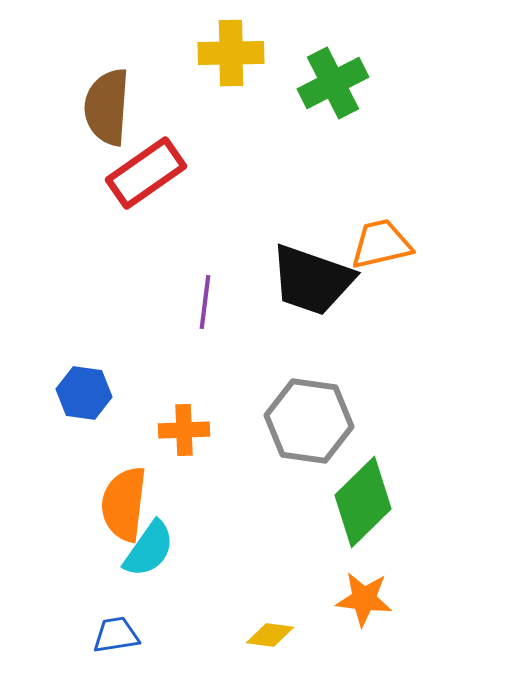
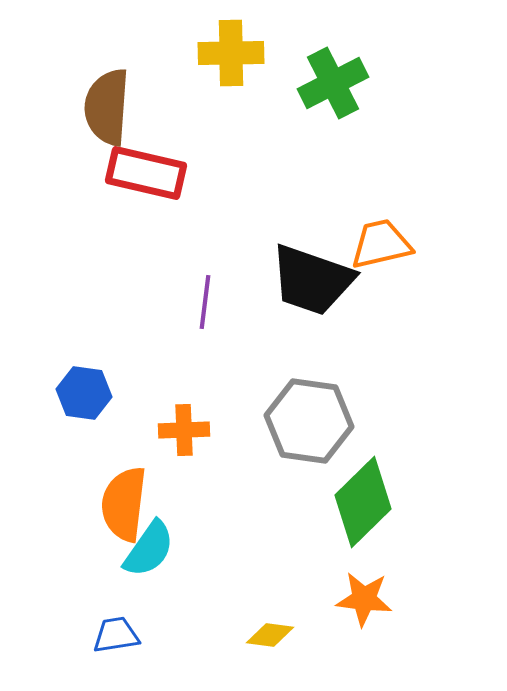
red rectangle: rotated 48 degrees clockwise
